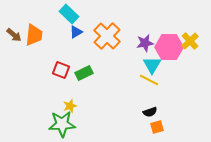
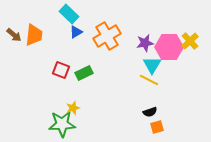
orange cross: rotated 16 degrees clockwise
yellow star: moved 3 px right, 2 px down
